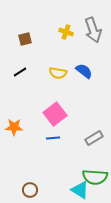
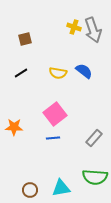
yellow cross: moved 8 px right, 5 px up
black line: moved 1 px right, 1 px down
gray rectangle: rotated 18 degrees counterclockwise
cyan triangle: moved 19 px left, 2 px up; rotated 42 degrees counterclockwise
